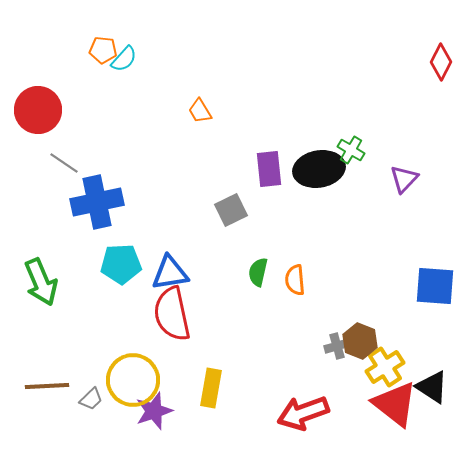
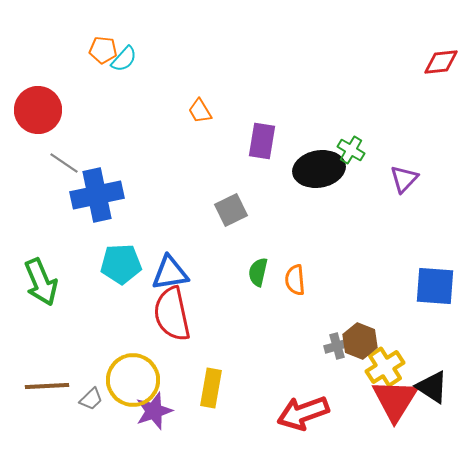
red diamond: rotated 57 degrees clockwise
purple rectangle: moved 7 px left, 28 px up; rotated 15 degrees clockwise
blue cross: moved 7 px up
red triangle: moved 4 px up; rotated 24 degrees clockwise
